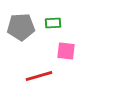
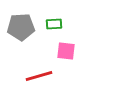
green rectangle: moved 1 px right, 1 px down
